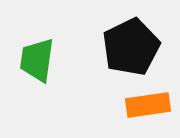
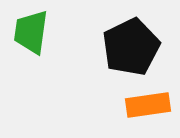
green trapezoid: moved 6 px left, 28 px up
